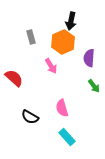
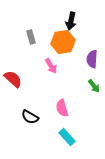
orange hexagon: rotated 15 degrees clockwise
purple semicircle: moved 3 px right, 1 px down
red semicircle: moved 1 px left, 1 px down
